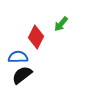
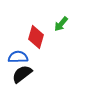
red diamond: rotated 10 degrees counterclockwise
black semicircle: moved 1 px up
